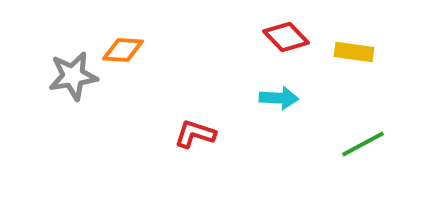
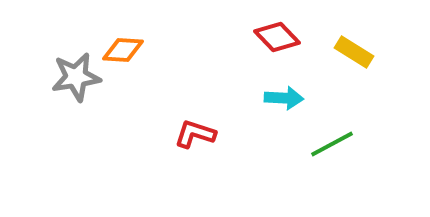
red diamond: moved 9 px left
yellow rectangle: rotated 24 degrees clockwise
gray star: moved 3 px right, 1 px down
cyan arrow: moved 5 px right
green line: moved 31 px left
